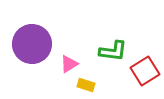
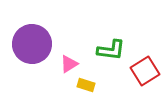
green L-shape: moved 2 px left, 1 px up
